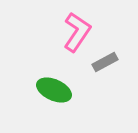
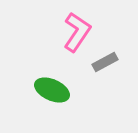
green ellipse: moved 2 px left
